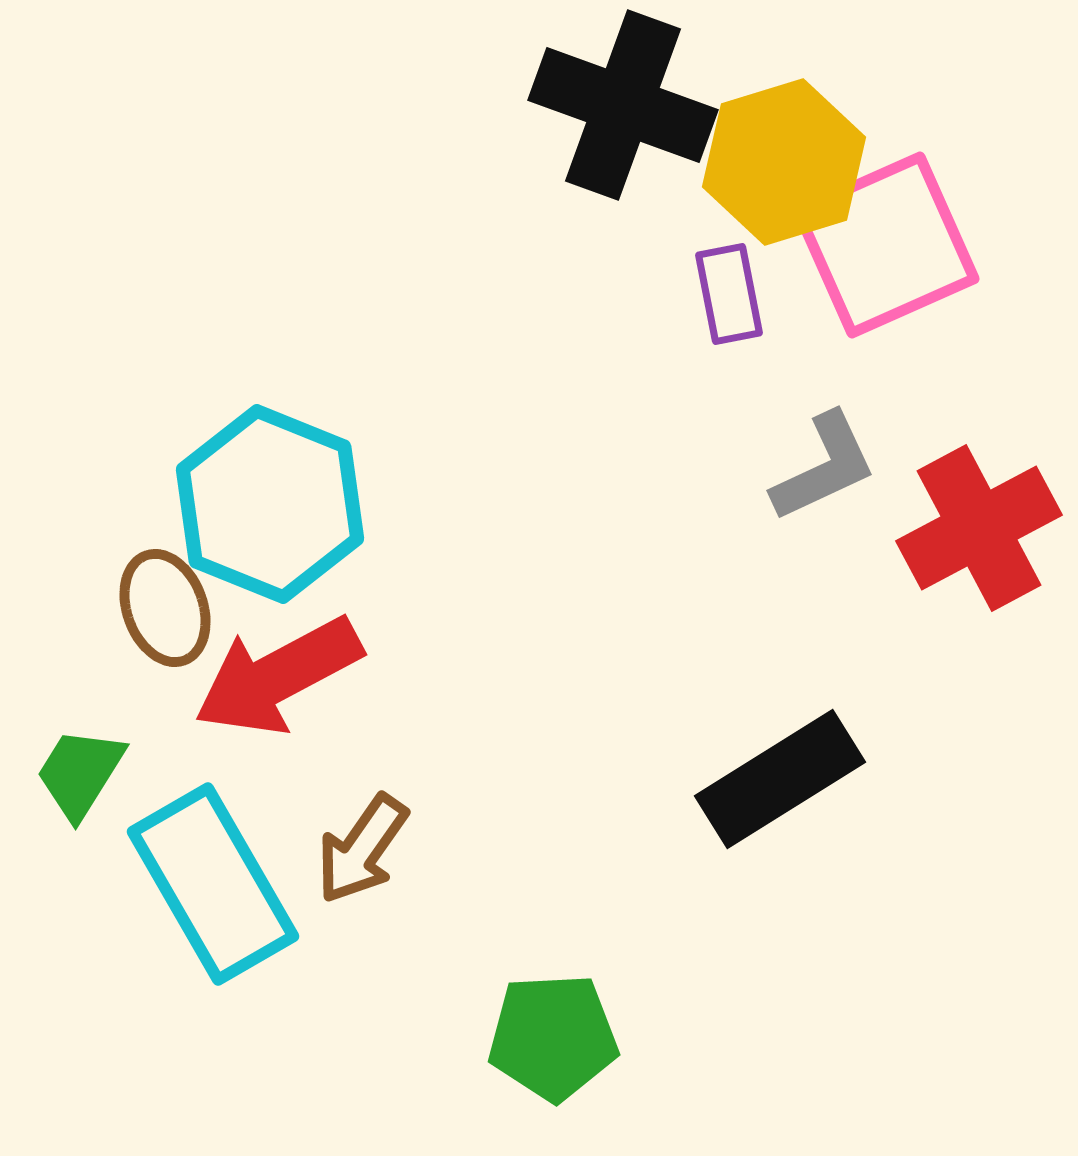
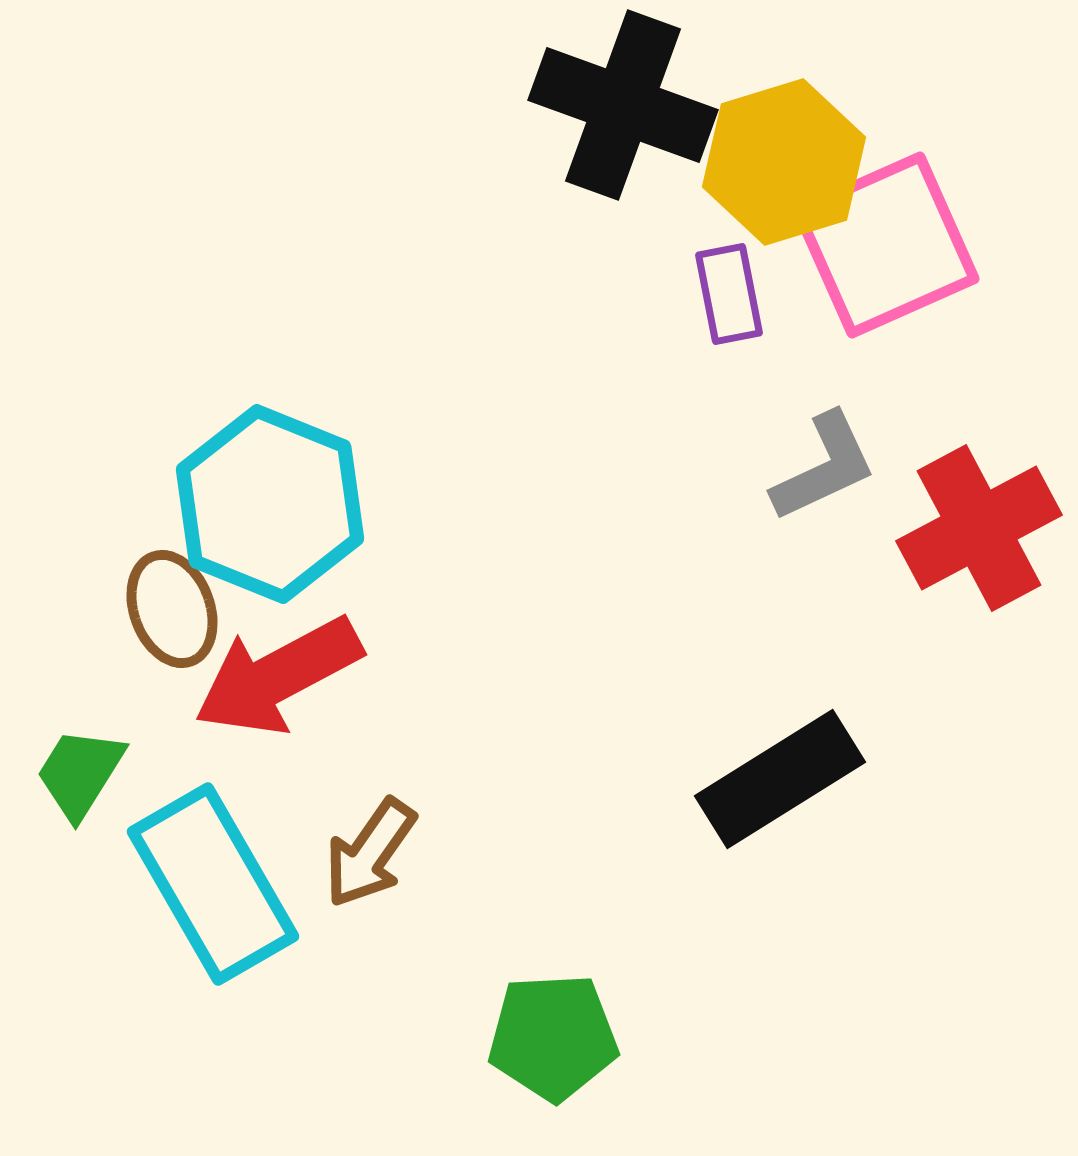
brown ellipse: moved 7 px right, 1 px down
brown arrow: moved 8 px right, 4 px down
